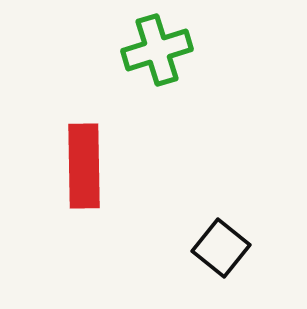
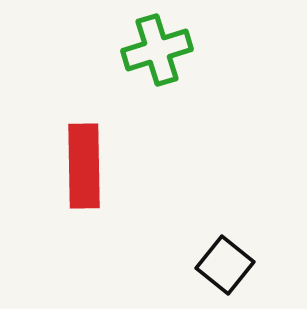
black square: moved 4 px right, 17 px down
